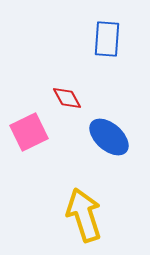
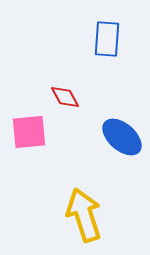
red diamond: moved 2 px left, 1 px up
pink square: rotated 21 degrees clockwise
blue ellipse: moved 13 px right
